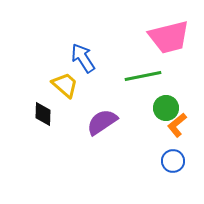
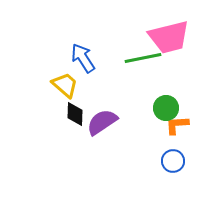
green line: moved 18 px up
black diamond: moved 32 px right
orange L-shape: rotated 35 degrees clockwise
